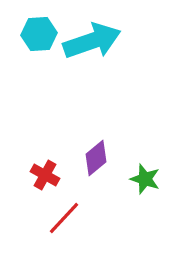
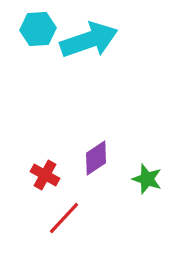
cyan hexagon: moved 1 px left, 5 px up
cyan arrow: moved 3 px left, 1 px up
purple diamond: rotated 6 degrees clockwise
green star: moved 2 px right
